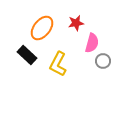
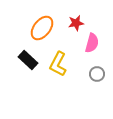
black rectangle: moved 1 px right, 5 px down
gray circle: moved 6 px left, 13 px down
